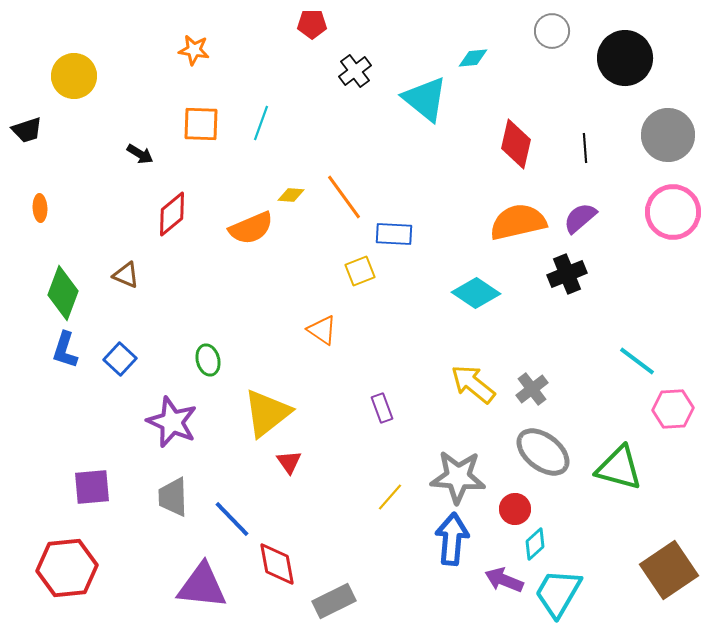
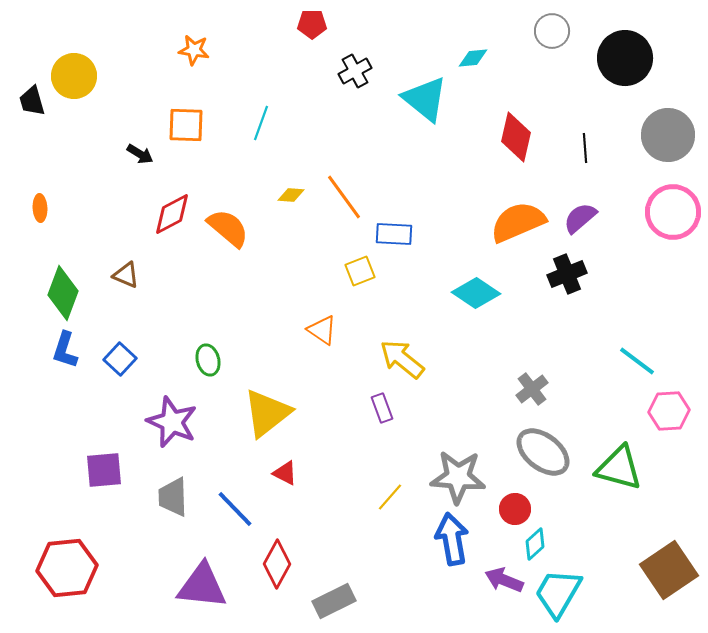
black cross at (355, 71): rotated 8 degrees clockwise
orange square at (201, 124): moved 15 px left, 1 px down
black trapezoid at (27, 130): moved 5 px right, 29 px up; rotated 92 degrees clockwise
red diamond at (516, 144): moved 7 px up
red diamond at (172, 214): rotated 12 degrees clockwise
orange semicircle at (518, 222): rotated 10 degrees counterclockwise
orange semicircle at (251, 228): moved 23 px left; rotated 117 degrees counterclockwise
yellow arrow at (473, 384): moved 71 px left, 25 px up
pink hexagon at (673, 409): moved 4 px left, 2 px down
red triangle at (289, 462): moved 4 px left, 11 px down; rotated 28 degrees counterclockwise
purple square at (92, 487): moved 12 px right, 17 px up
blue line at (232, 519): moved 3 px right, 10 px up
blue arrow at (452, 539): rotated 15 degrees counterclockwise
red diamond at (277, 564): rotated 39 degrees clockwise
